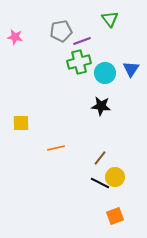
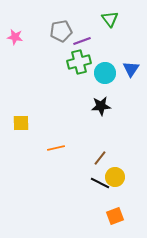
black star: rotated 12 degrees counterclockwise
